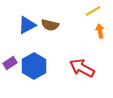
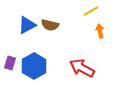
yellow line: moved 2 px left
purple rectangle: rotated 40 degrees counterclockwise
